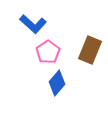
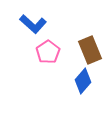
brown rectangle: rotated 44 degrees counterclockwise
blue diamond: moved 26 px right, 2 px up
